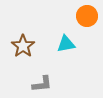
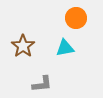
orange circle: moved 11 px left, 2 px down
cyan triangle: moved 1 px left, 4 px down
